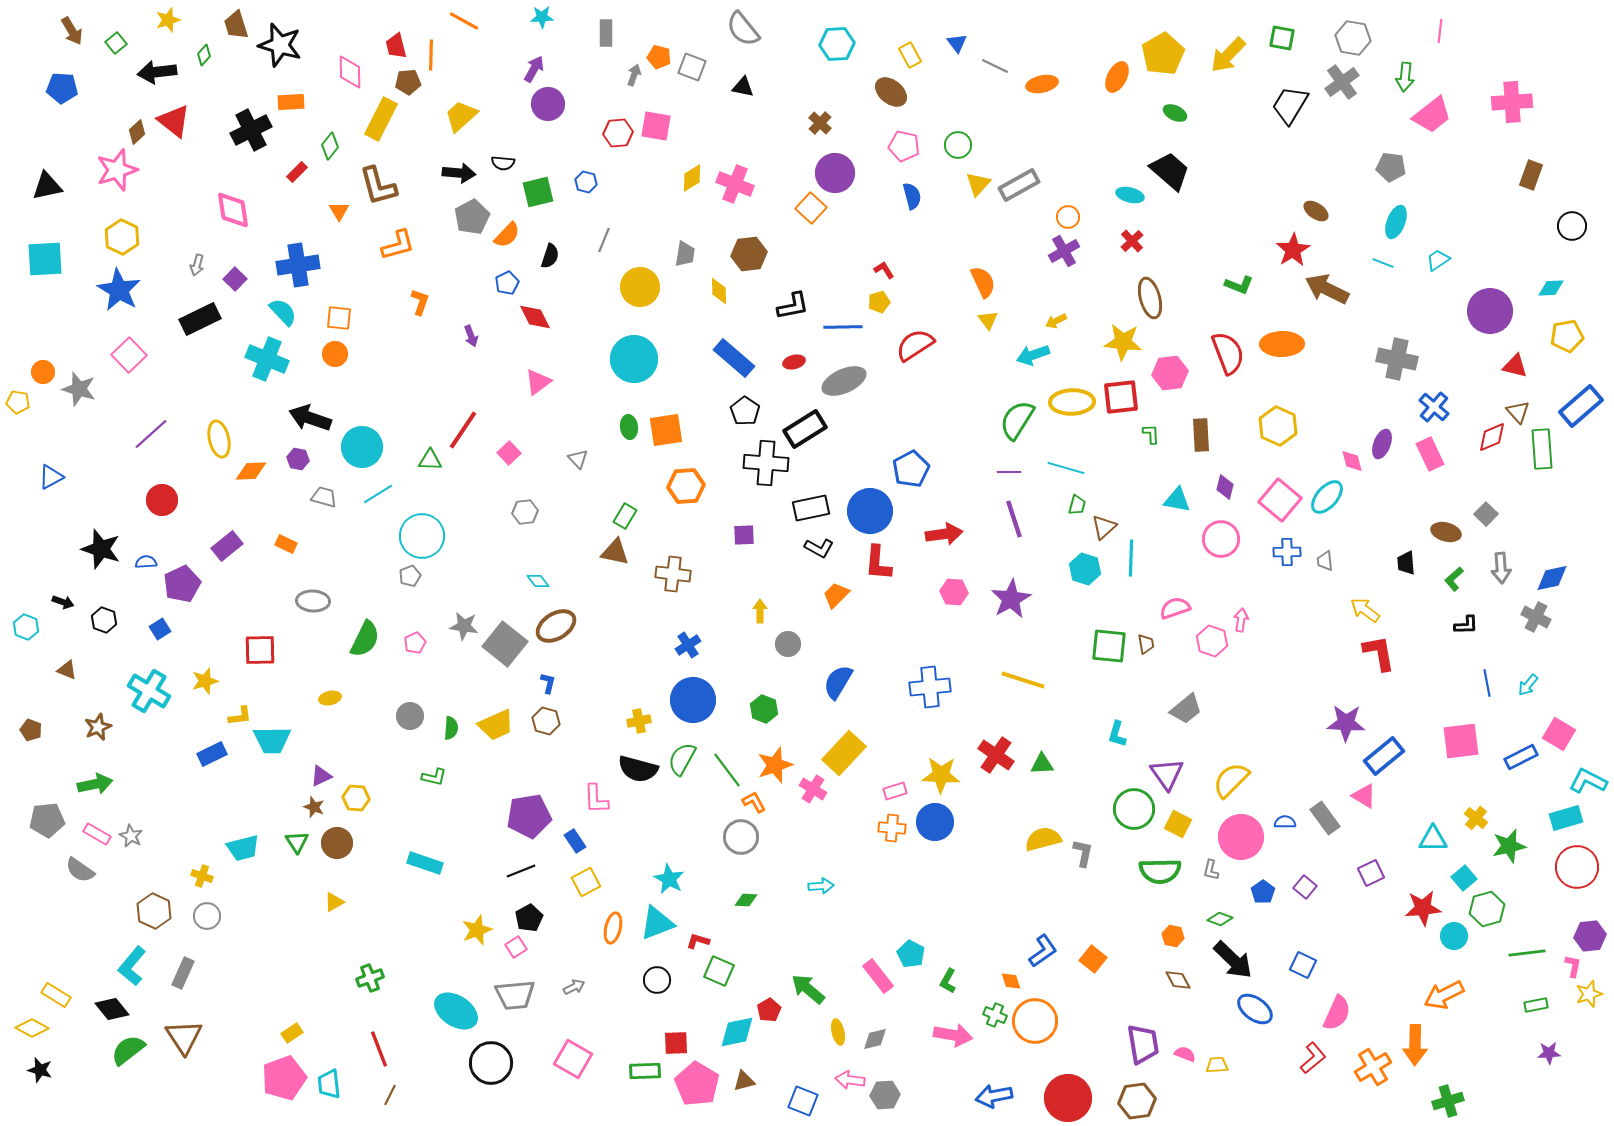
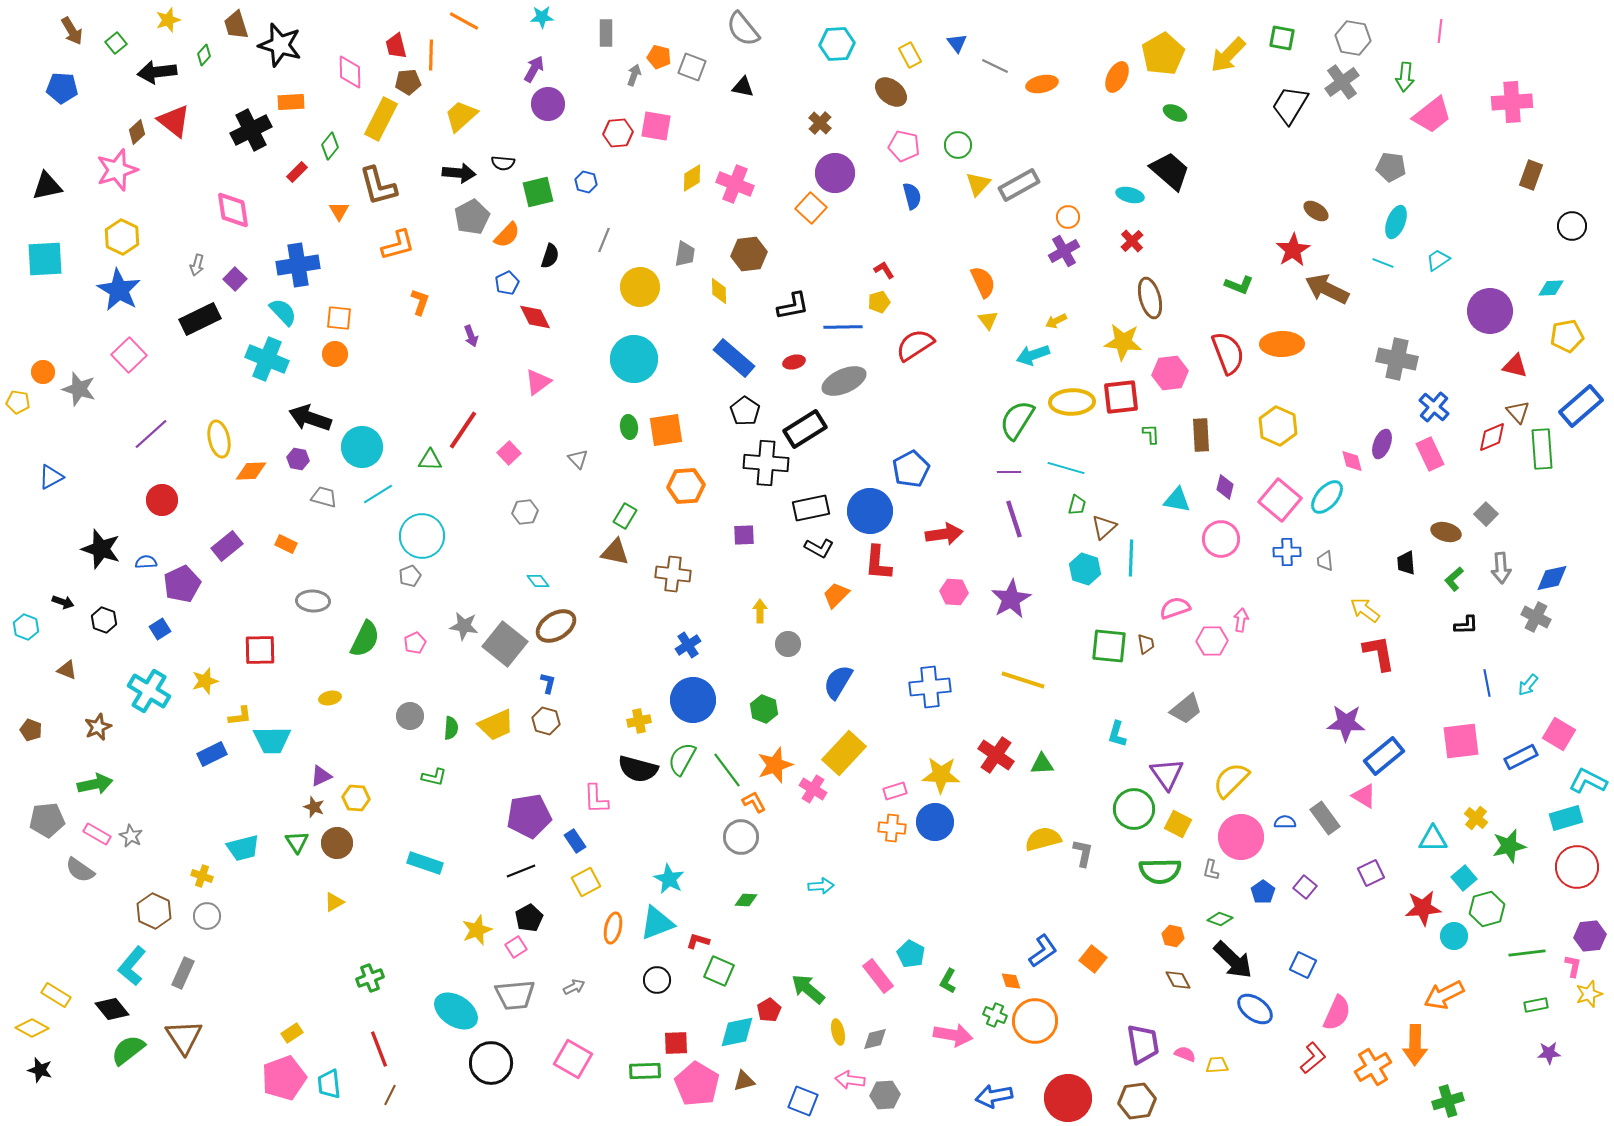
pink hexagon at (1212, 641): rotated 20 degrees counterclockwise
